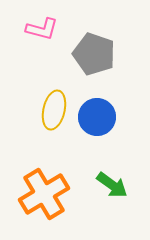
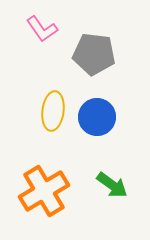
pink L-shape: rotated 40 degrees clockwise
gray pentagon: rotated 12 degrees counterclockwise
yellow ellipse: moved 1 px left, 1 px down; rotated 6 degrees counterclockwise
orange cross: moved 3 px up
